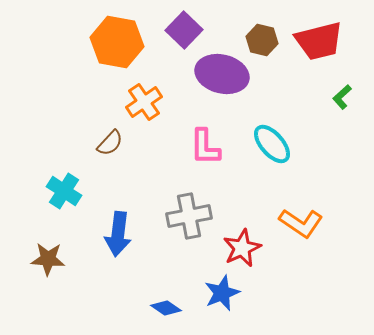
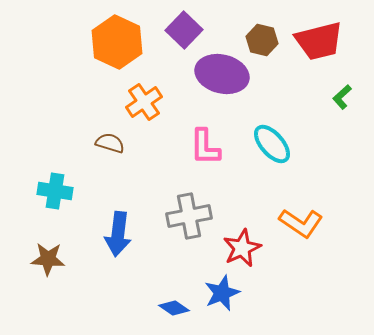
orange hexagon: rotated 15 degrees clockwise
brown semicircle: rotated 116 degrees counterclockwise
cyan cross: moved 9 px left; rotated 24 degrees counterclockwise
blue diamond: moved 8 px right
